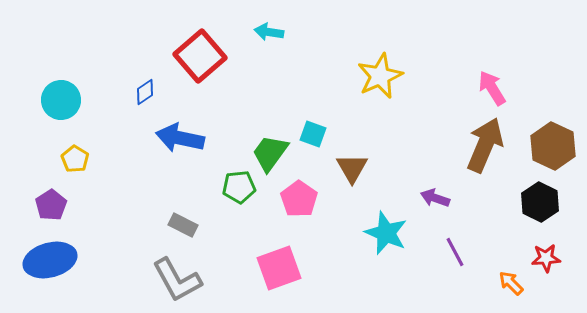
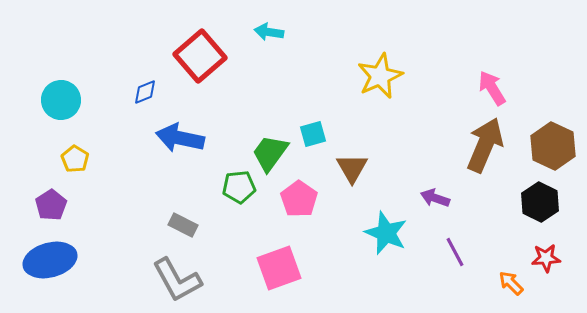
blue diamond: rotated 12 degrees clockwise
cyan square: rotated 36 degrees counterclockwise
